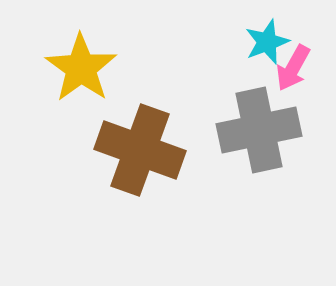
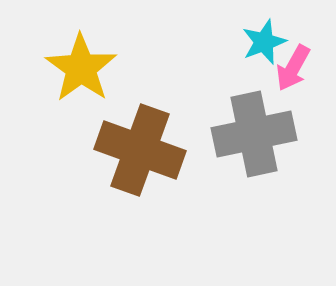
cyan star: moved 3 px left
gray cross: moved 5 px left, 4 px down
